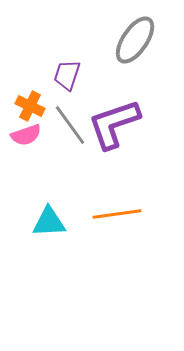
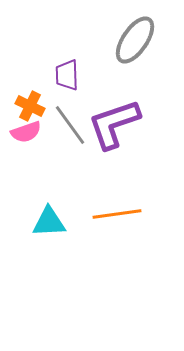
purple trapezoid: rotated 20 degrees counterclockwise
pink semicircle: moved 3 px up
